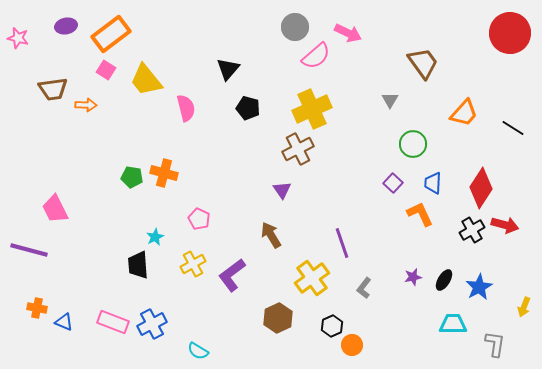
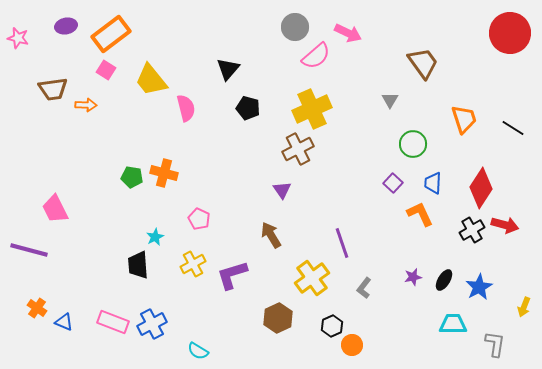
yellow trapezoid at (146, 80): moved 5 px right
orange trapezoid at (464, 113): moved 6 px down; rotated 60 degrees counterclockwise
purple L-shape at (232, 275): rotated 20 degrees clockwise
orange cross at (37, 308): rotated 24 degrees clockwise
